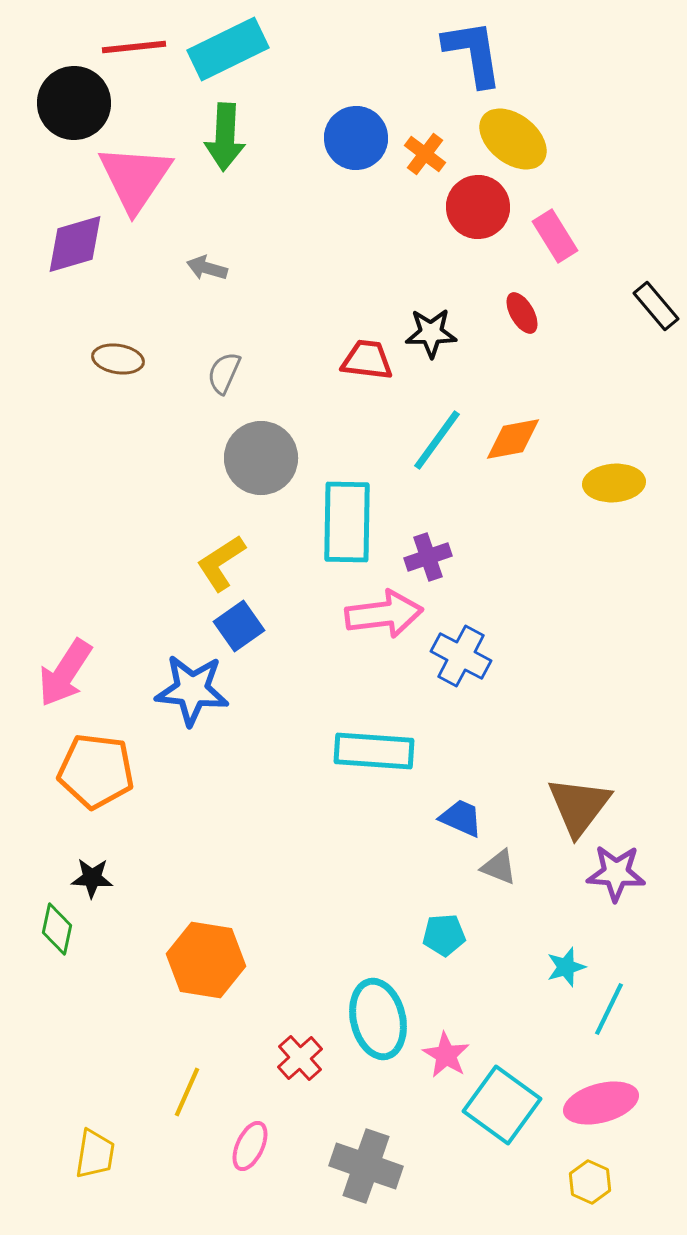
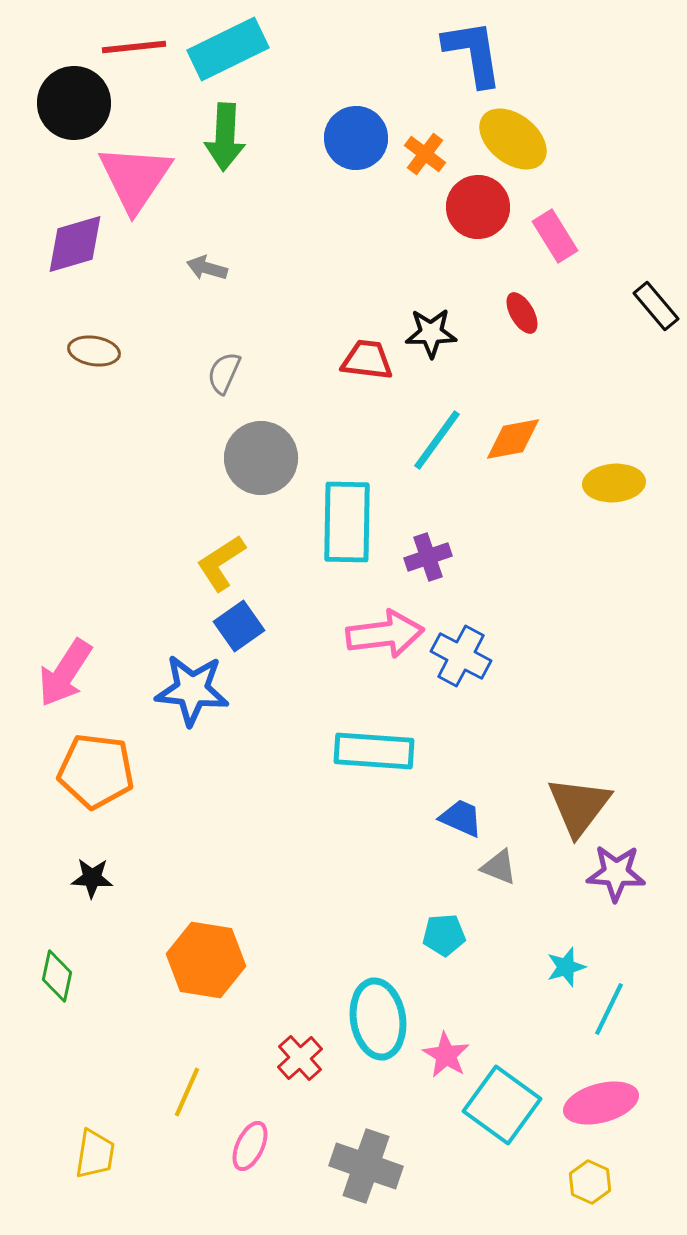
brown ellipse at (118, 359): moved 24 px left, 8 px up
pink arrow at (384, 614): moved 1 px right, 20 px down
green diamond at (57, 929): moved 47 px down
cyan ellipse at (378, 1019): rotated 4 degrees clockwise
